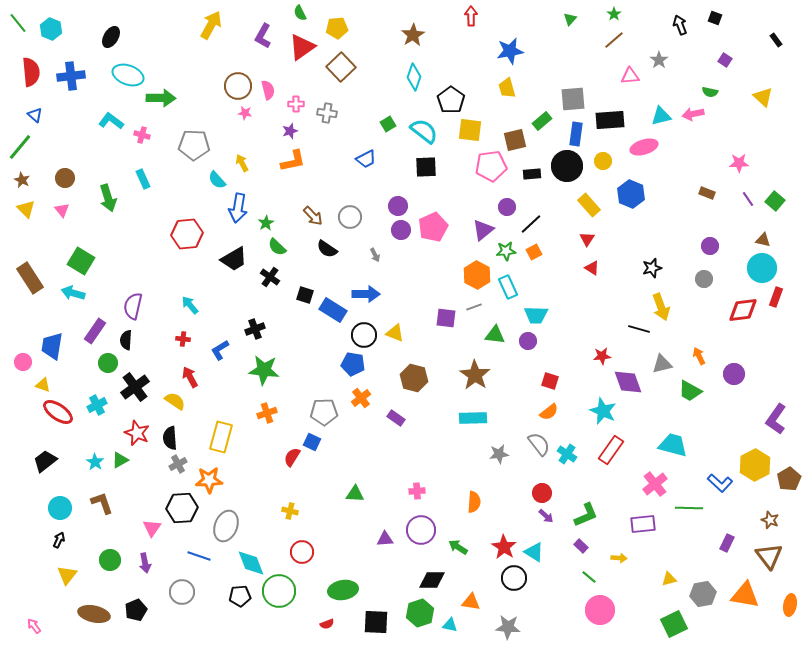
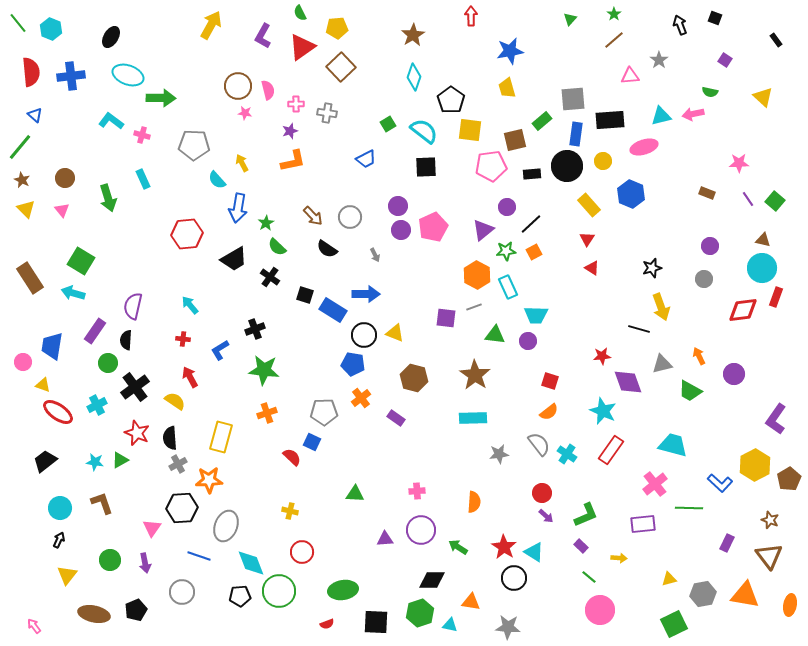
red semicircle at (292, 457): rotated 102 degrees clockwise
cyan star at (95, 462): rotated 24 degrees counterclockwise
